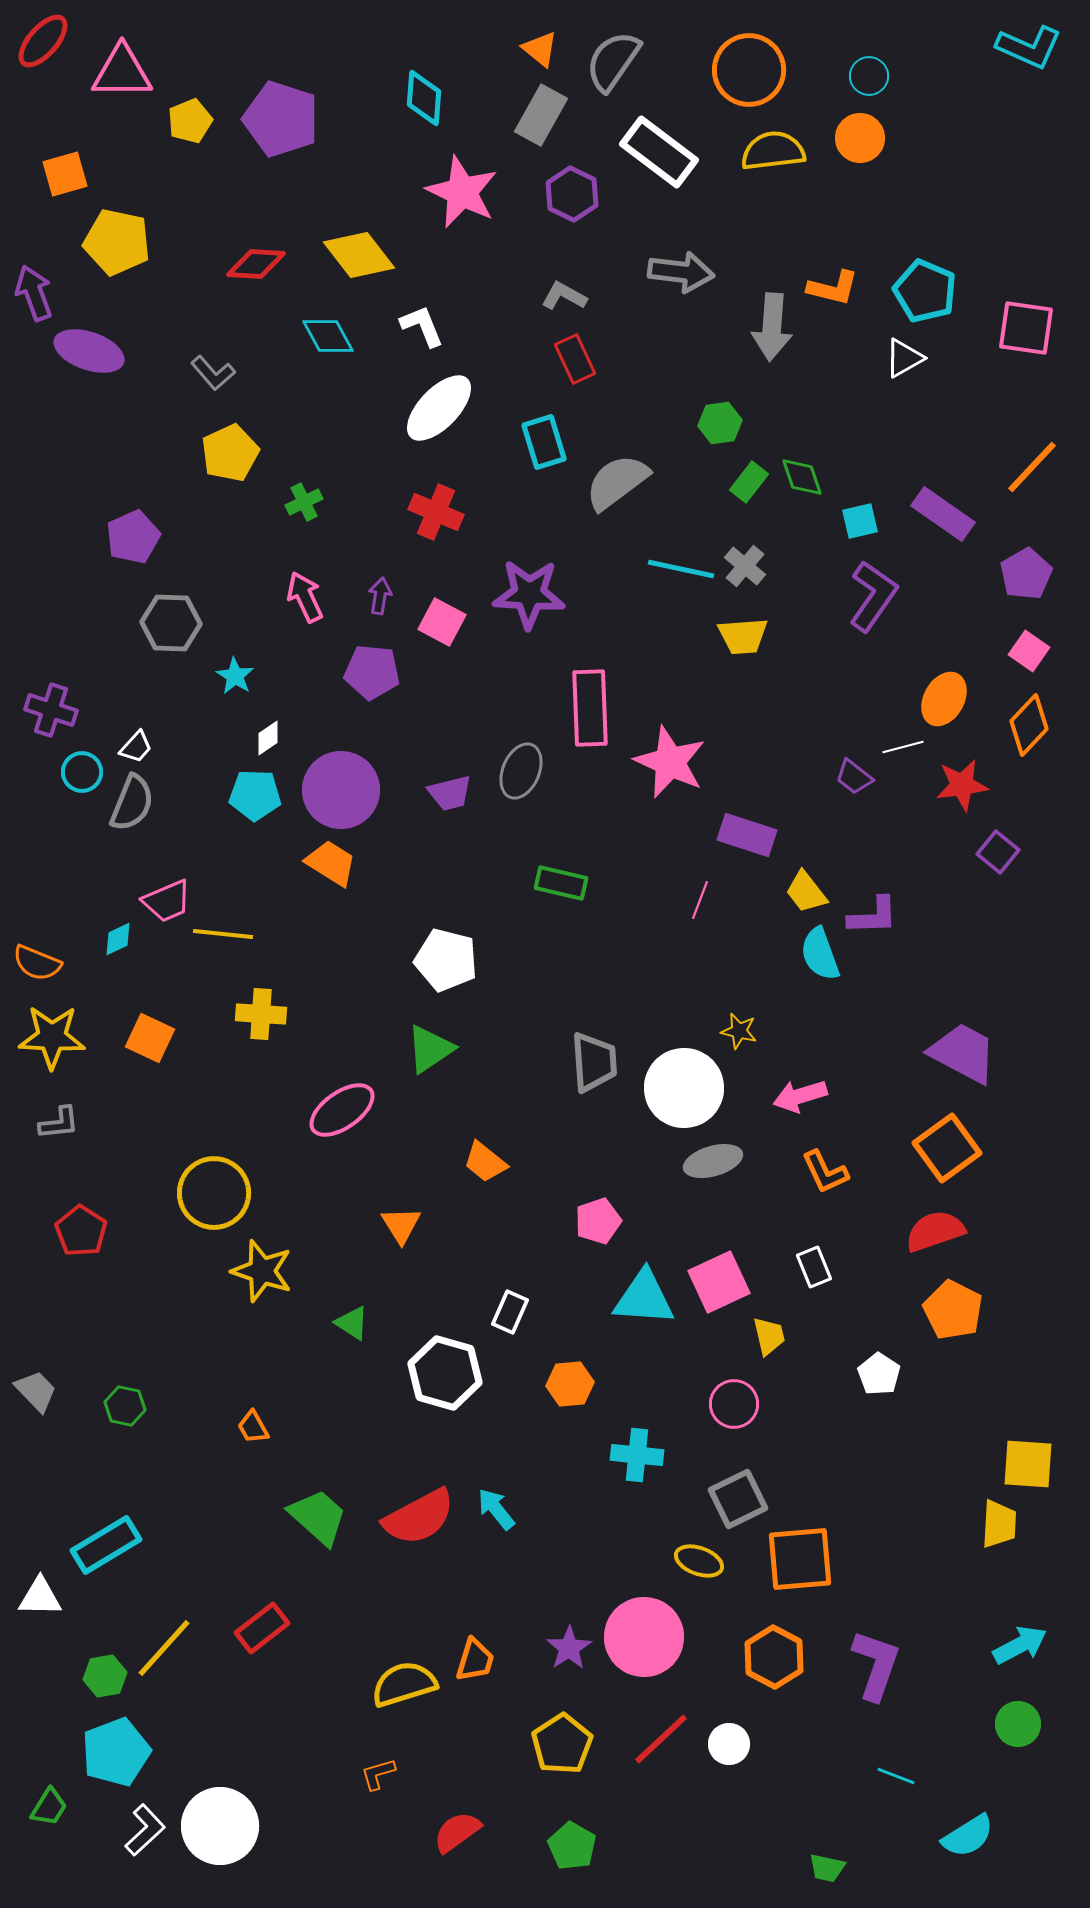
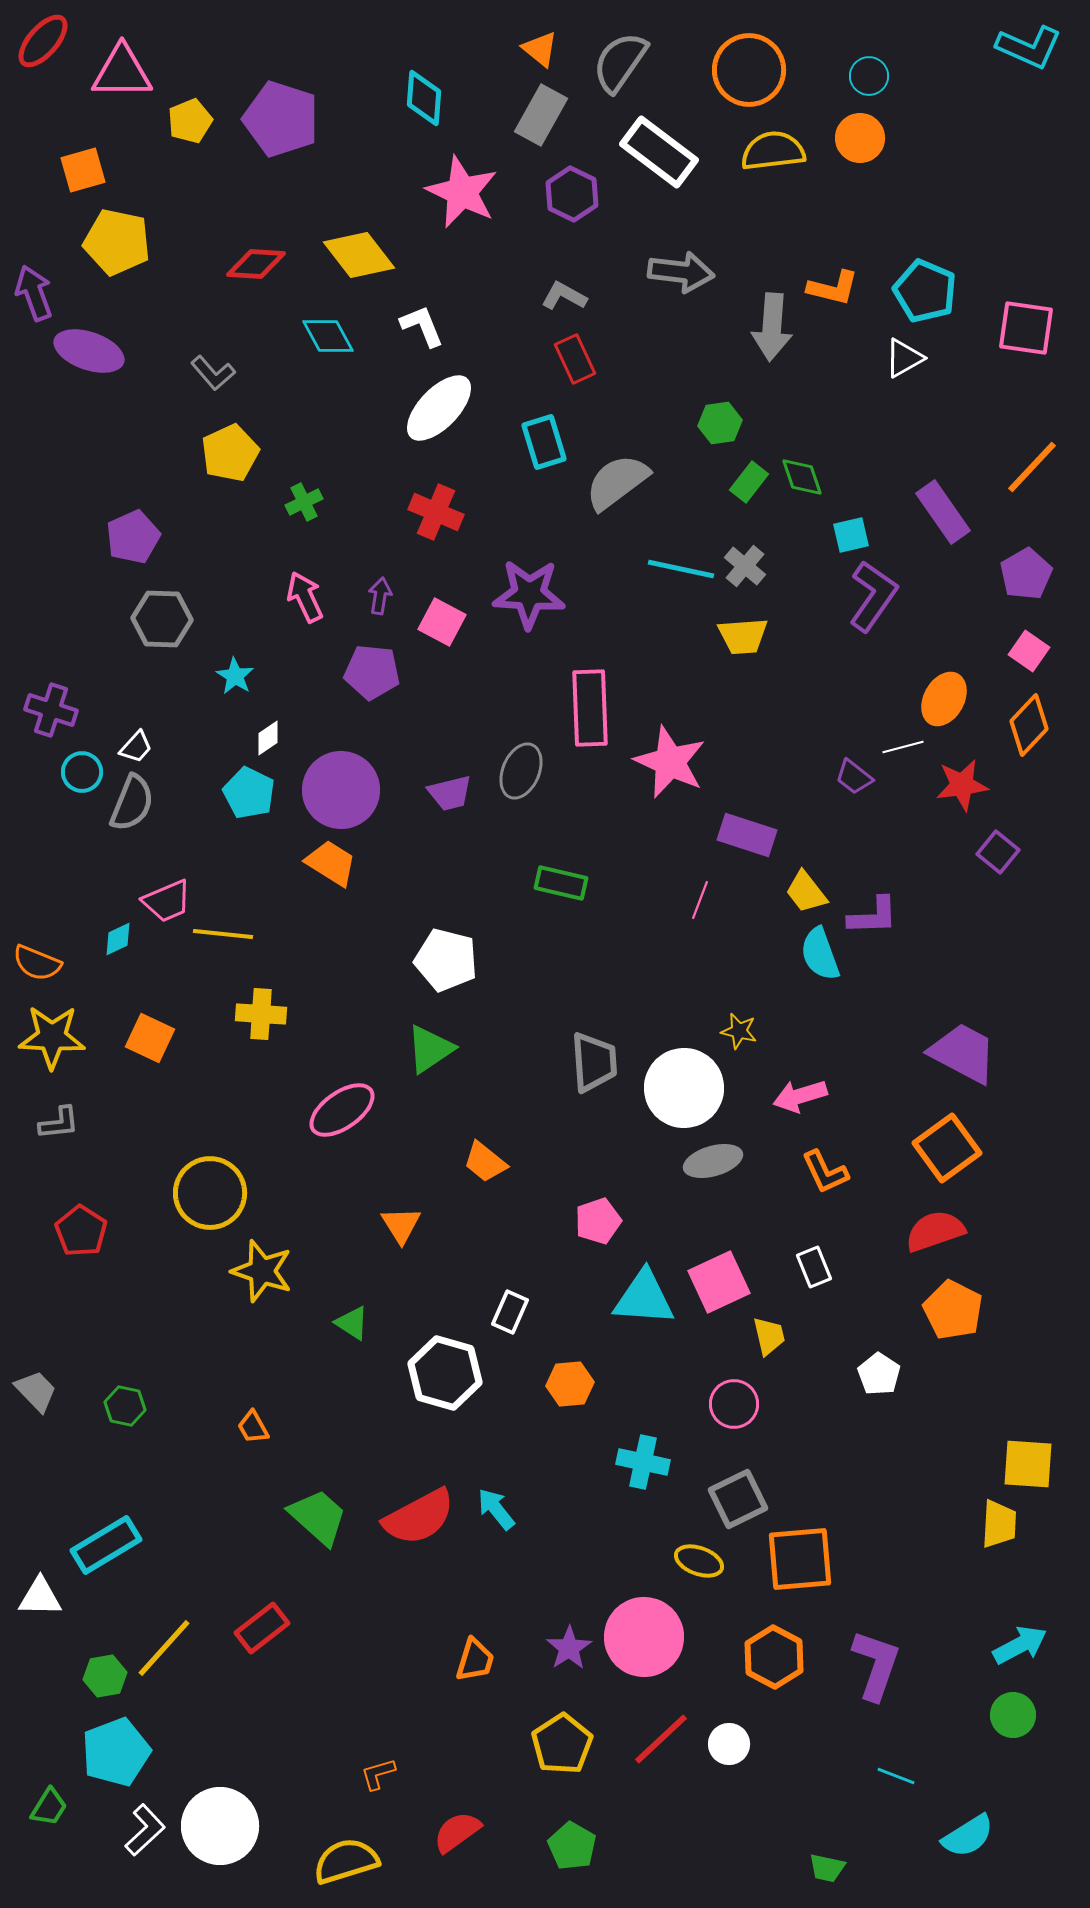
gray semicircle at (613, 61): moved 7 px right, 1 px down
orange square at (65, 174): moved 18 px right, 4 px up
purple rectangle at (943, 514): moved 2 px up; rotated 20 degrees clockwise
cyan square at (860, 521): moved 9 px left, 14 px down
gray hexagon at (171, 623): moved 9 px left, 4 px up
cyan pentagon at (255, 795): moved 6 px left, 2 px up; rotated 24 degrees clockwise
yellow circle at (214, 1193): moved 4 px left
cyan cross at (637, 1455): moved 6 px right, 7 px down; rotated 6 degrees clockwise
yellow semicircle at (404, 1684): moved 58 px left, 177 px down
green circle at (1018, 1724): moved 5 px left, 9 px up
